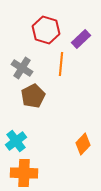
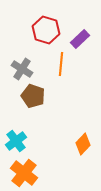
purple rectangle: moved 1 px left
gray cross: moved 1 px down
brown pentagon: rotated 25 degrees counterclockwise
orange cross: rotated 36 degrees clockwise
